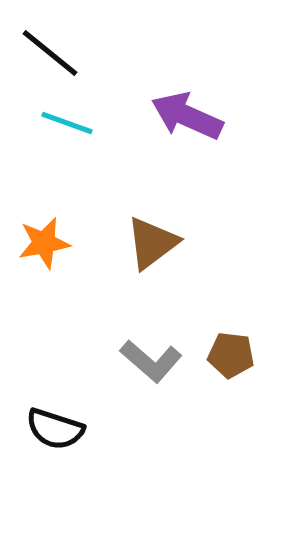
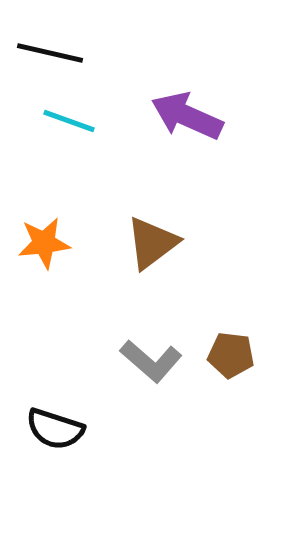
black line: rotated 26 degrees counterclockwise
cyan line: moved 2 px right, 2 px up
orange star: rotated 4 degrees clockwise
